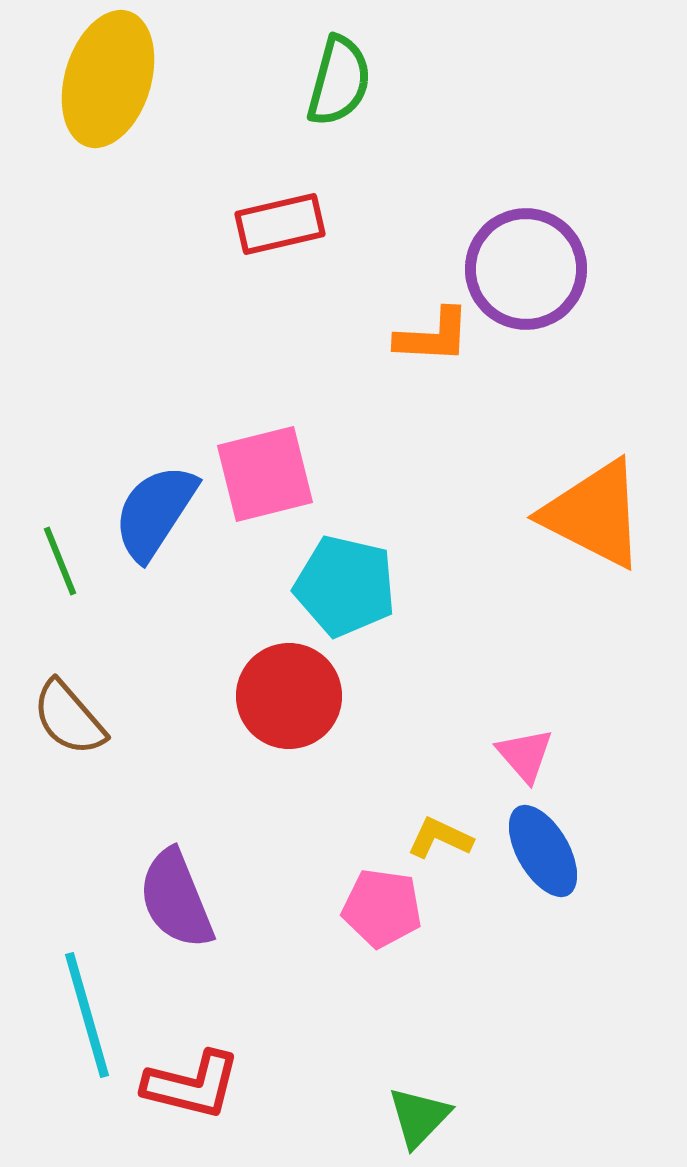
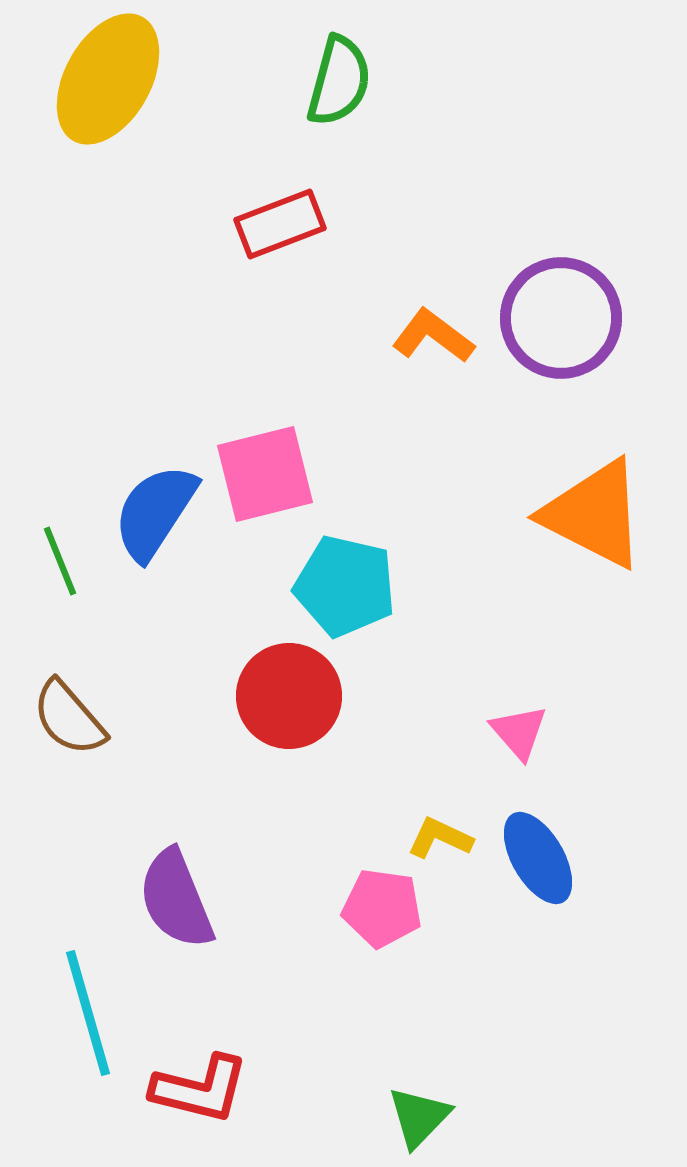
yellow ellipse: rotated 12 degrees clockwise
red rectangle: rotated 8 degrees counterclockwise
purple circle: moved 35 px right, 49 px down
orange L-shape: rotated 146 degrees counterclockwise
pink triangle: moved 6 px left, 23 px up
blue ellipse: moved 5 px left, 7 px down
cyan line: moved 1 px right, 2 px up
red L-shape: moved 8 px right, 4 px down
